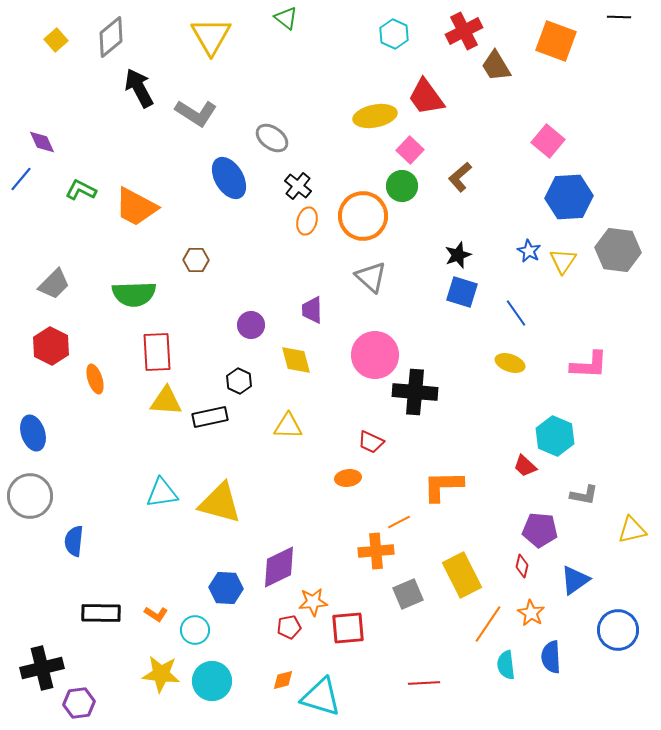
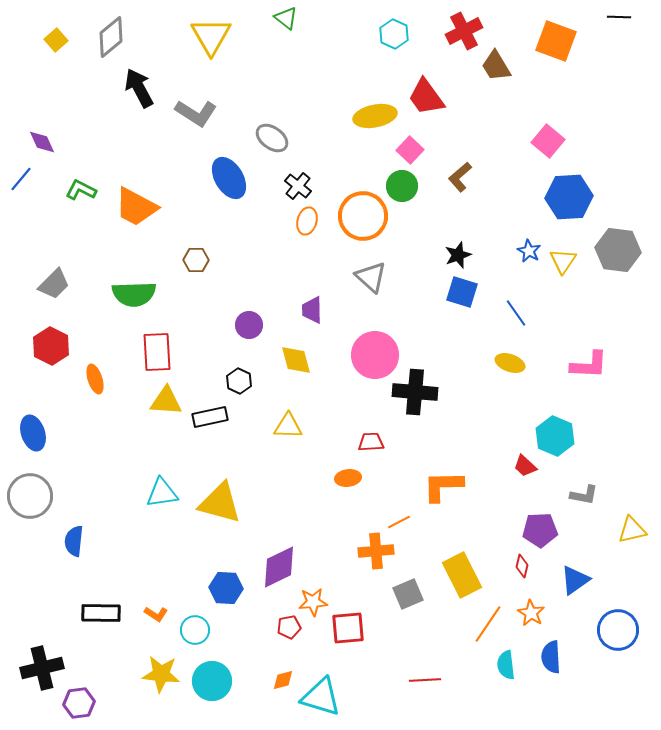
purple circle at (251, 325): moved 2 px left
red trapezoid at (371, 442): rotated 152 degrees clockwise
purple pentagon at (540, 530): rotated 8 degrees counterclockwise
red line at (424, 683): moved 1 px right, 3 px up
